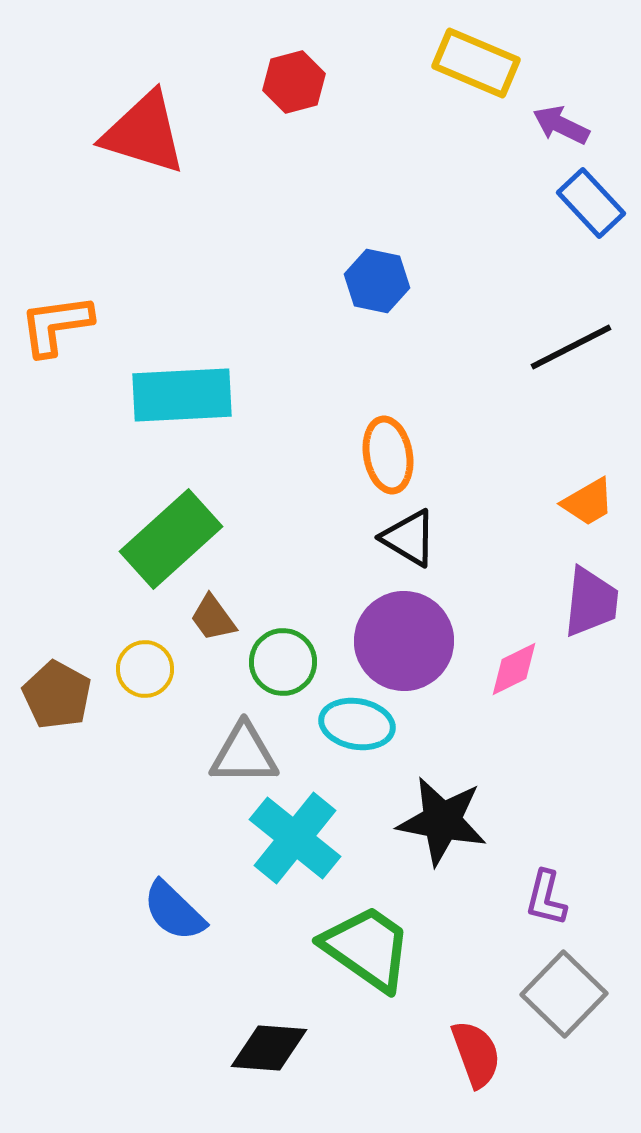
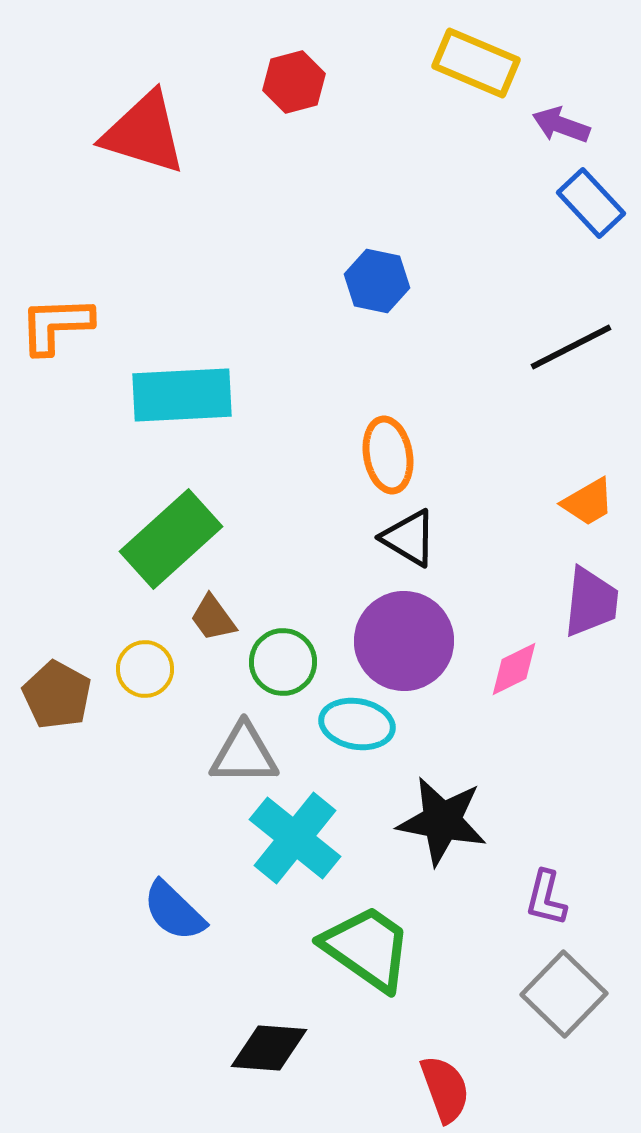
purple arrow: rotated 6 degrees counterclockwise
orange L-shape: rotated 6 degrees clockwise
red semicircle: moved 31 px left, 35 px down
